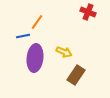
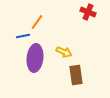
brown rectangle: rotated 42 degrees counterclockwise
